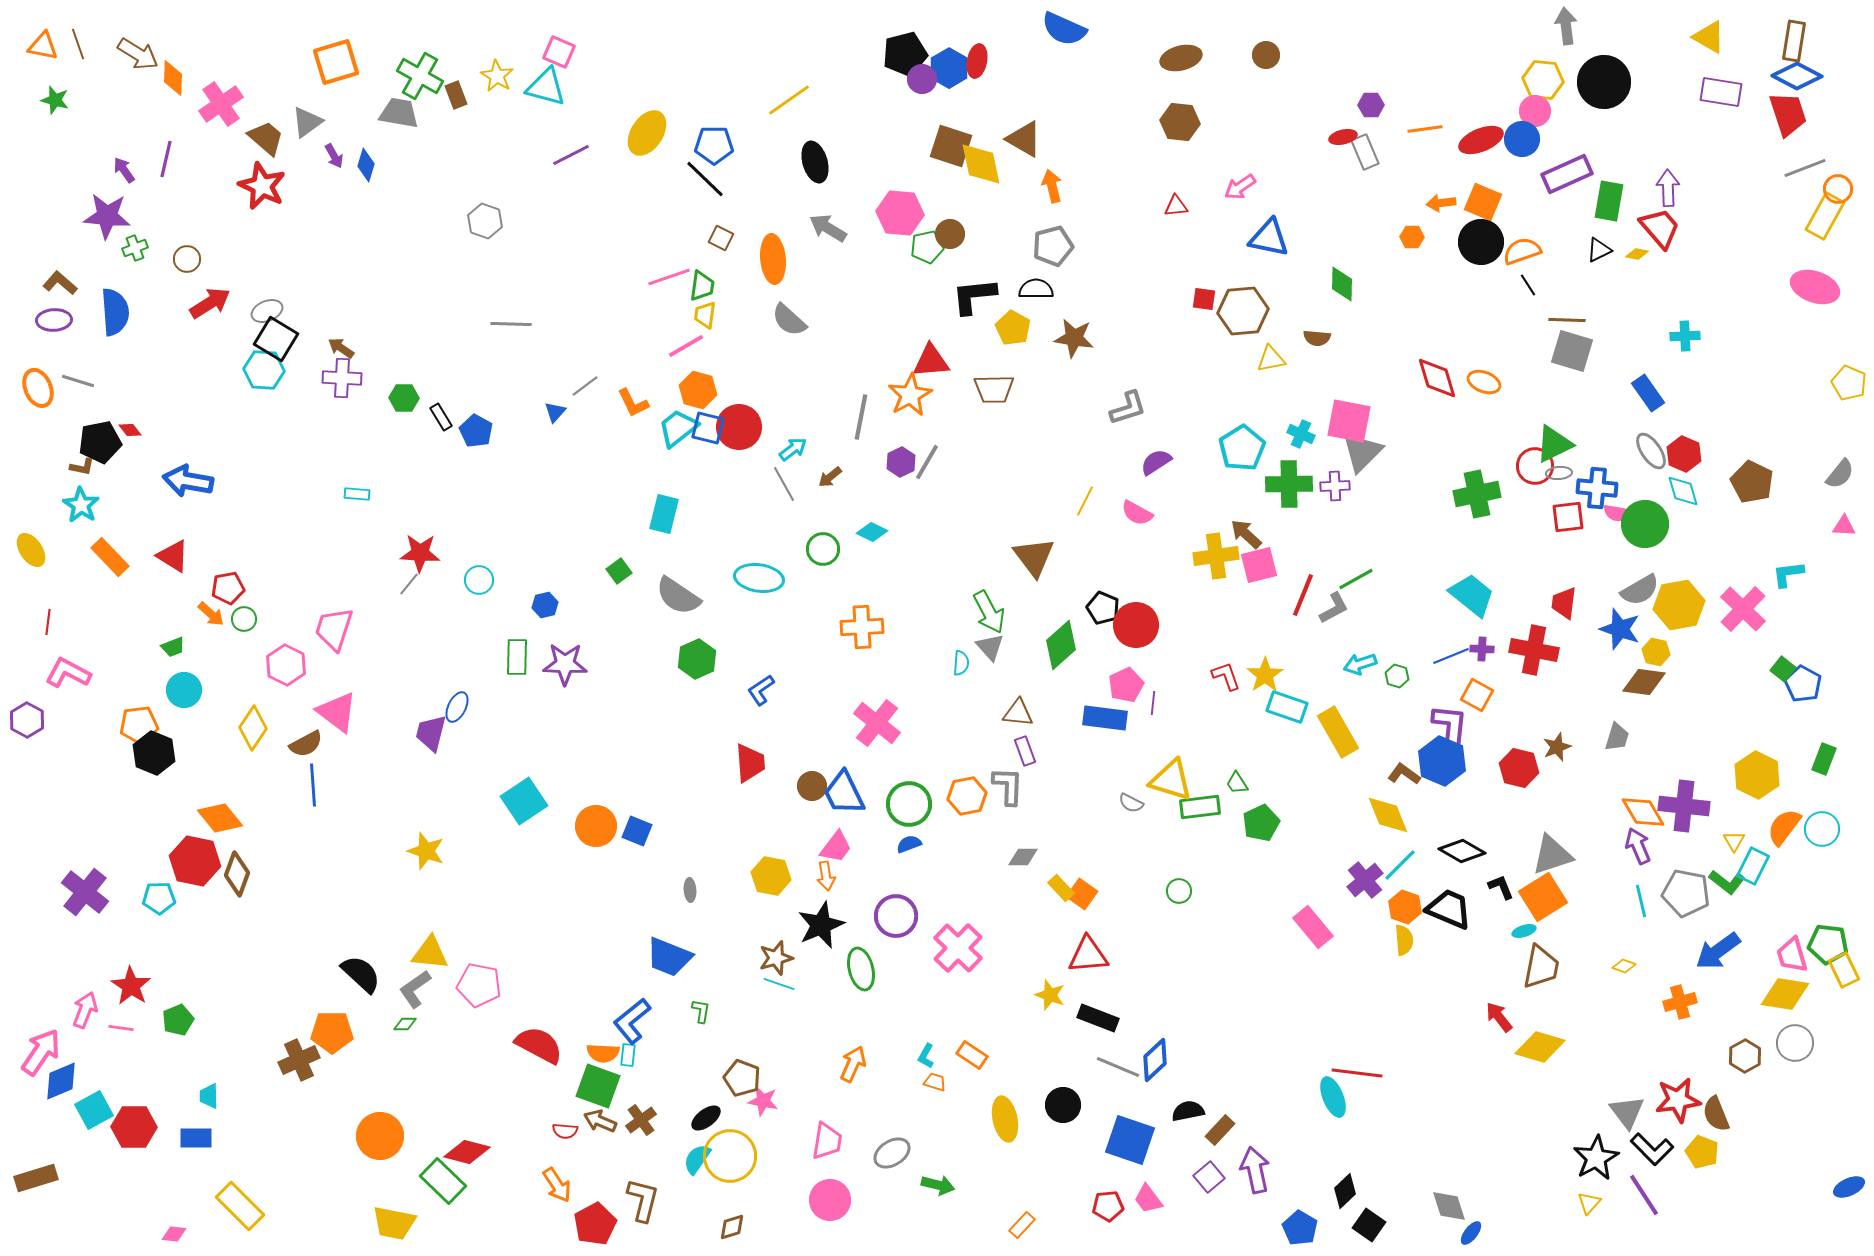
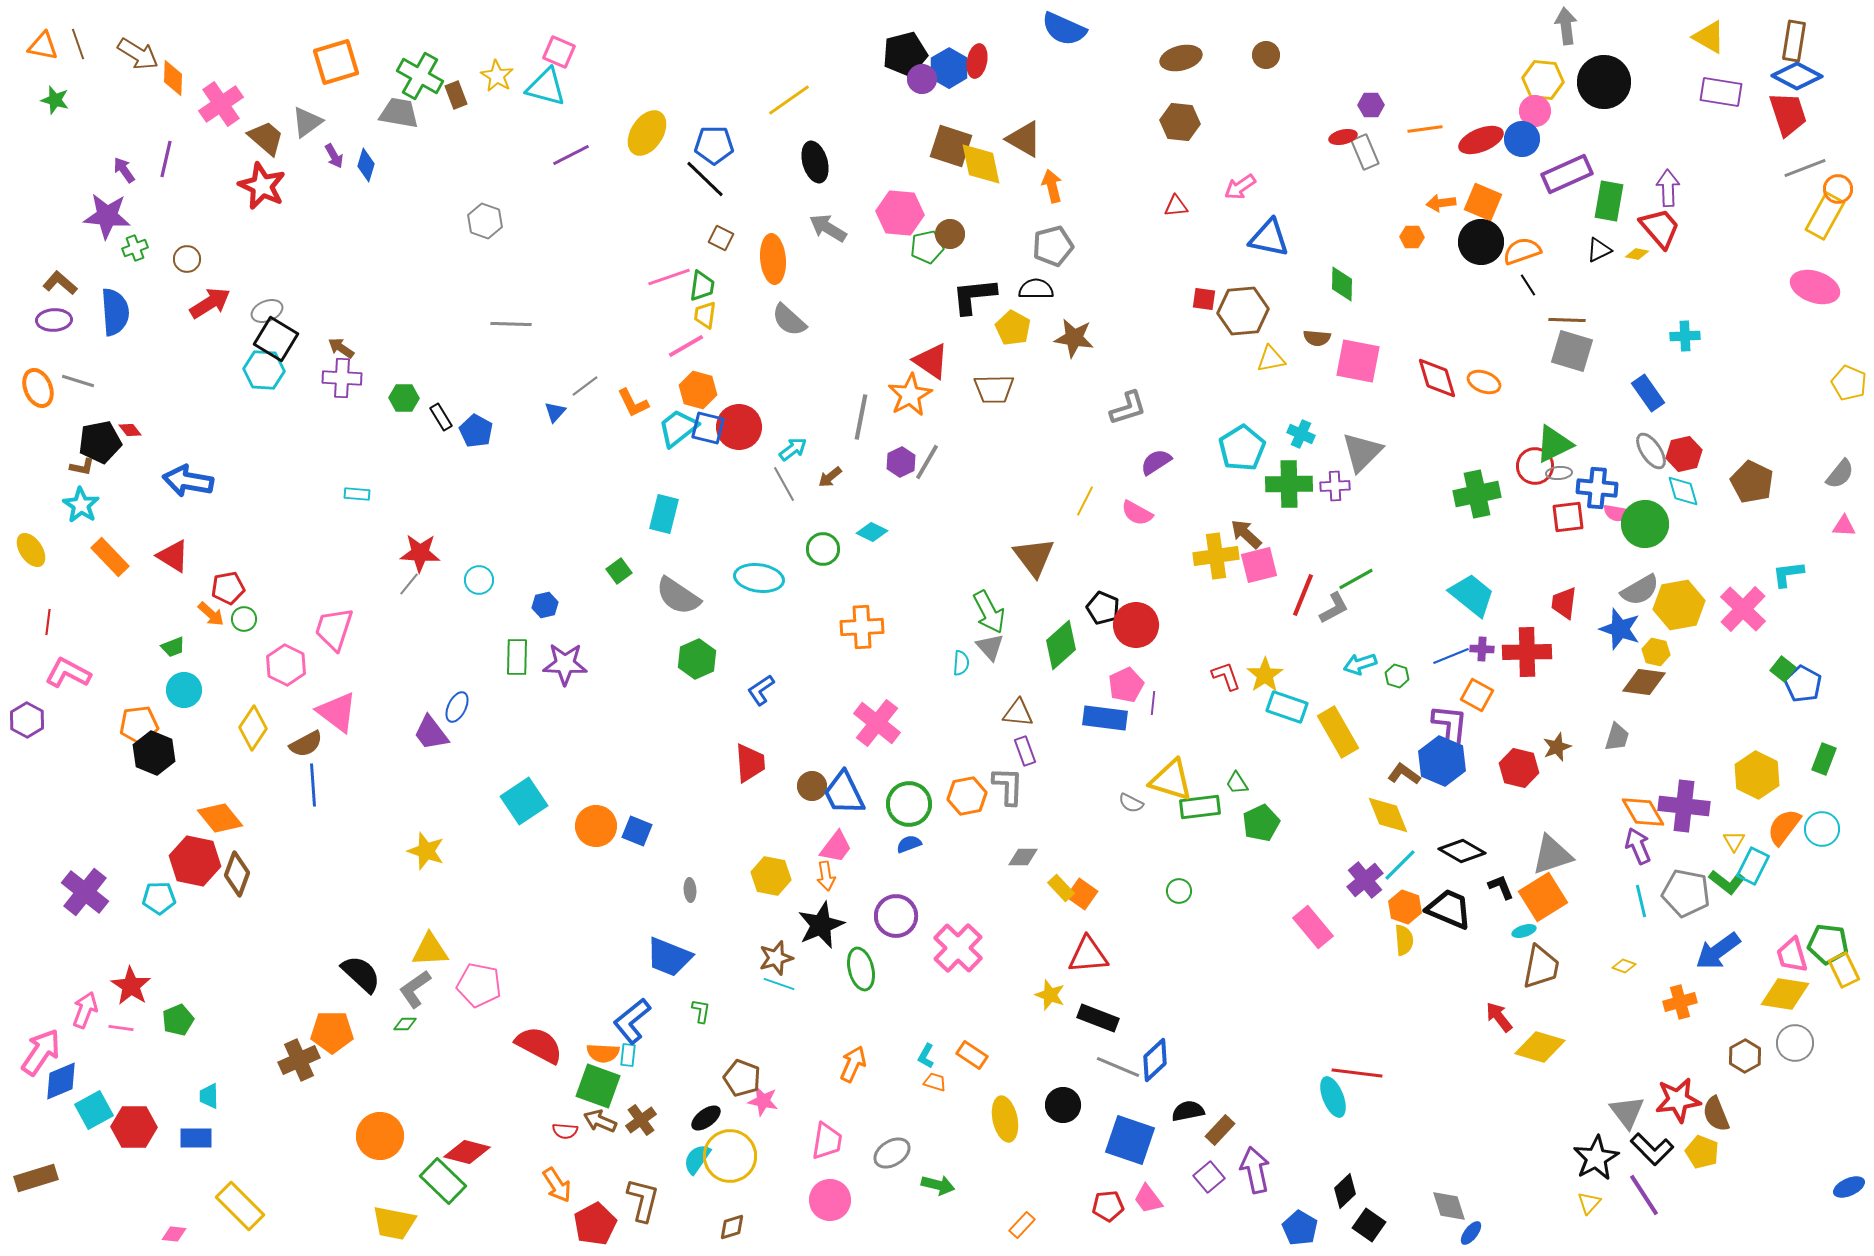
red triangle at (931, 361): rotated 39 degrees clockwise
pink square at (1349, 421): moved 9 px right, 60 px up
red hexagon at (1684, 454): rotated 24 degrees clockwise
red cross at (1534, 650): moved 7 px left, 2 px down; rotated 12 degrees counterclockwise
purple trapezoid at (431, 733): rotated 51 degrees counterclockwise
yellow triangle at (430, 953): moved 3 px up; rotated 9 degrees counterclockwise
